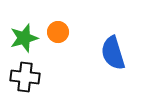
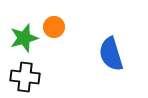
orange circle: moved 4 px left, 5 px up
blue semicircle: moved 2 px left, 1 px down
